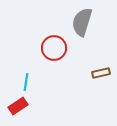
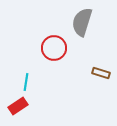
brown rectangle: rotated 30 degrees clockwise
